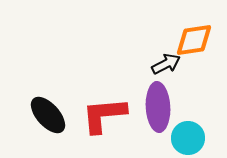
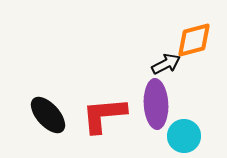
orange diamond: rotated 6 degrees counterclockwise
purple ellipse: moved 2 px left, 3 px up
cyan circle: moved 4 px left, 2 px up
